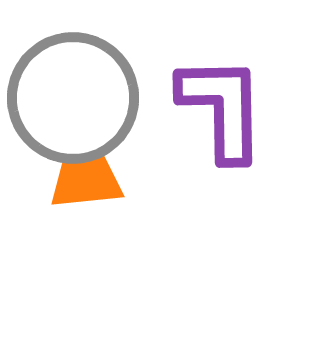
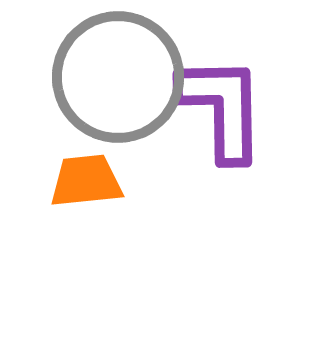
gray circle: moved 45 px right, 21 px up
